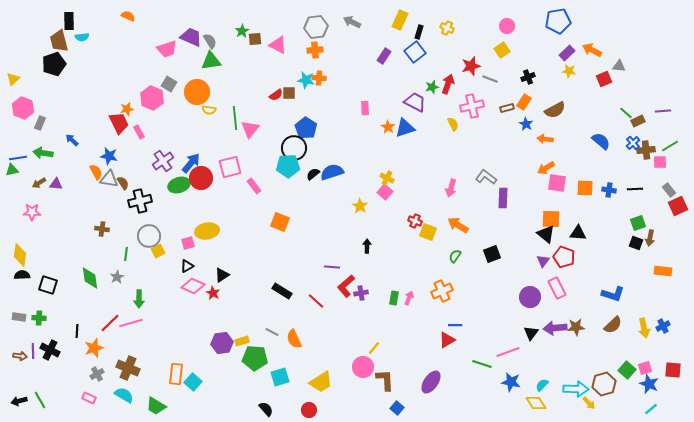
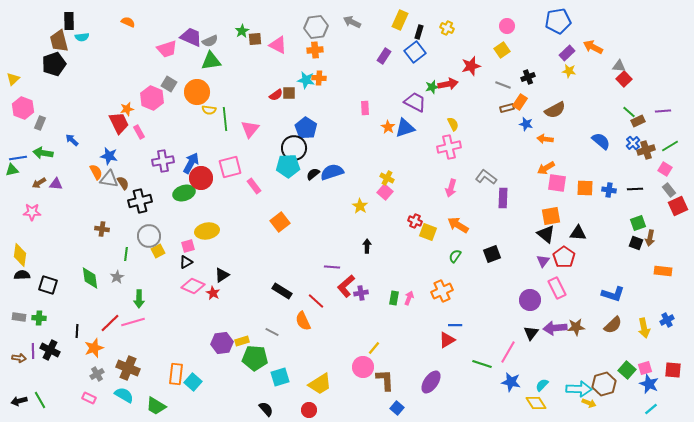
orange semicircle at (128, 16): moved 6 px down
gray semicircle at (210, 41): rotated 98 degrees clockwise
orange arrow at (592, 50): moved 1 px right, 3 px up
gray line at (490, 79): moved 13 px right, 6 px down
red square at (604, 79): moved 20 px right; rotated 21 degrees counterclockwise
red arrow at (448, 84): rotated 60 degrees clockwise
orange rectangle at (524, 102): moved 4 px left
pink cross at (472, 106): moved 23 px left, 41 px down
green line at (626, 113): moved 3 px right, 1 px up
green line at (235, 118): moved 10 px left, 1 px down
blue star at (526, 124): rotated 16 degrees counterclockwise
brown cross at (646, 150): rotated 12 degrees counterclockwise
purple cross at (163, 161): rotated 25 degrees clockwise
pink square at (660, 162): moved 5 px right, 7 px down; rotated 32 degrees clockwise
blue arrow at (191, 163): rotated 10 degrees counterclockwise
green ellipse at (179, 185): moved 5 px right, 8 px down
orange square at (551, 219): moved 3 px up; rotated 12 degrees counterclockwise
orange square at (280, 222): rotated 30 degrees clockwise
pink square at (188, 243): moved 3 px down
red pentagon at (564, 257): rotated 15 degrees clockwise
black triangle at (187, 266): moved 1 px left, 4 px up
purple circle at (530, 297): moved 3 px down
pink line at (131, 323): moved 2 px right, 1 px up
blue cross at (663, 326): moved 4 px right, 6 px up
orange semicircle at (294, 339): moved 9 px right, 18 px up
pink line at (508, 352): rotated 40 degrees counterclockwise
brown arrow at (20, 356): moved 1 px left, 2 px down
yellow trapezoid at (321, 382): moved 1 px left, 2 px down
cyan arrow at (576, 389): moved 3 px right
yellow arrow at (589, 403): rotated 24 degrees counterclockwise
